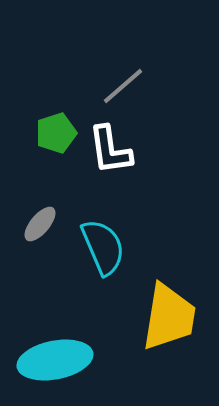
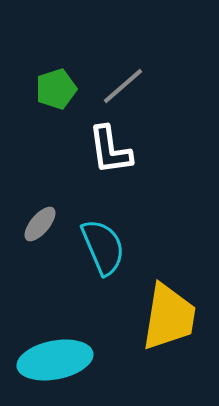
green pentagon: moved 44 px up
